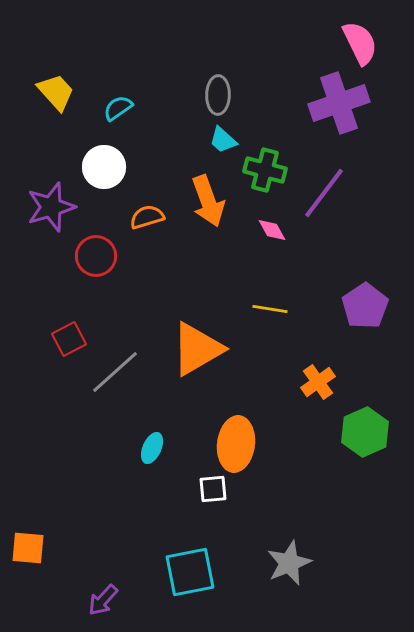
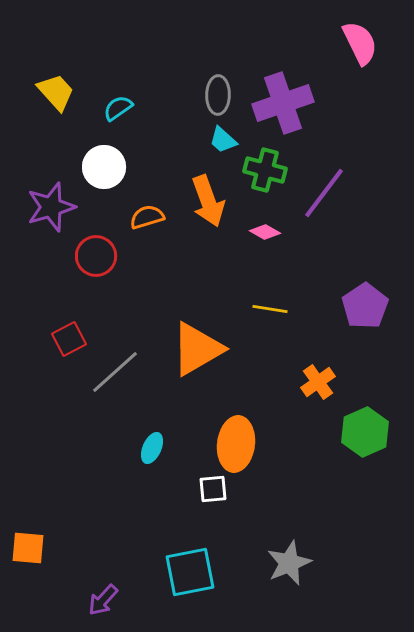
purple cross: moved 56 px left
pink diamond: moved 7 px left, 2 px down; rotated 32 degrees counterclockwise
